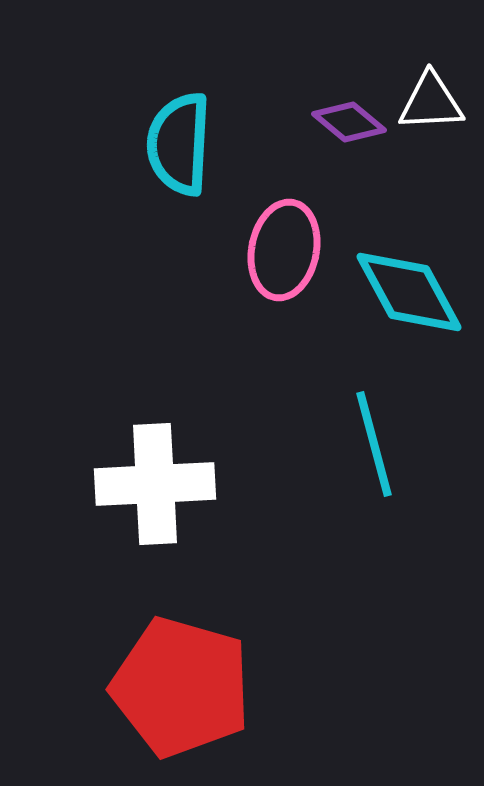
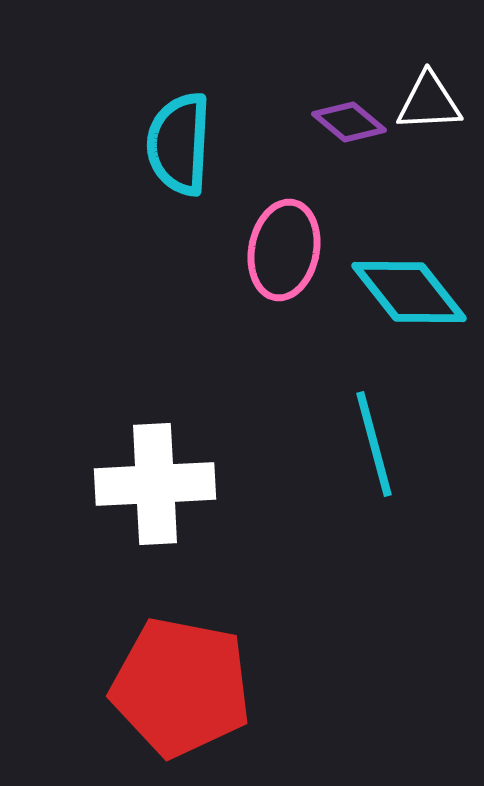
white triangle: moved 2 px left
cyan diamond: rotated 10 degrees counterclockwise
red pentagon: rotated 5 degrees counterclockwise
